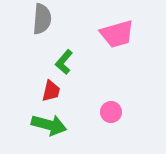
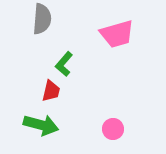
green L-shape: moved 2 px down
pink circle: moved 2 px right, 17 px down
green arrow: moved 8 px left
